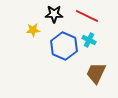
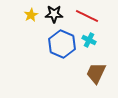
yellow star: moved 2 px left, 15 px up; rotated 24 degrees counterclockwise
blue hexagon: moved 2 px left, 2 px up
